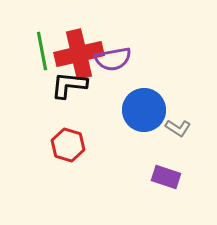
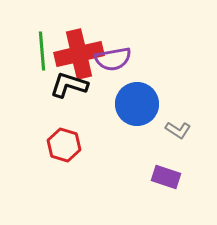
green line: rotated 6 degrees clockwise
black L-shape: rotated 12 degrees clockwise
blue circle: moved 7 px left, 6 px up
gray L-shape: moved 2 px down
red hexagon: moved 4 px left
